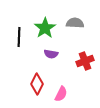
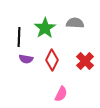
purple semicircle: moved 25 px left, 5 px down
red cross: rotated 24 degrees counterclockwise
red diamond: moved 15 px right, 24 px up
